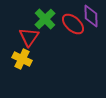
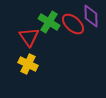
green cross: moved 4 px right, 3 px down; rotated 15 degrees counterclockwise
red triangle: rotated 10 degrees counterclockwise
yellow cross: moved 6 px right, 5 px down
